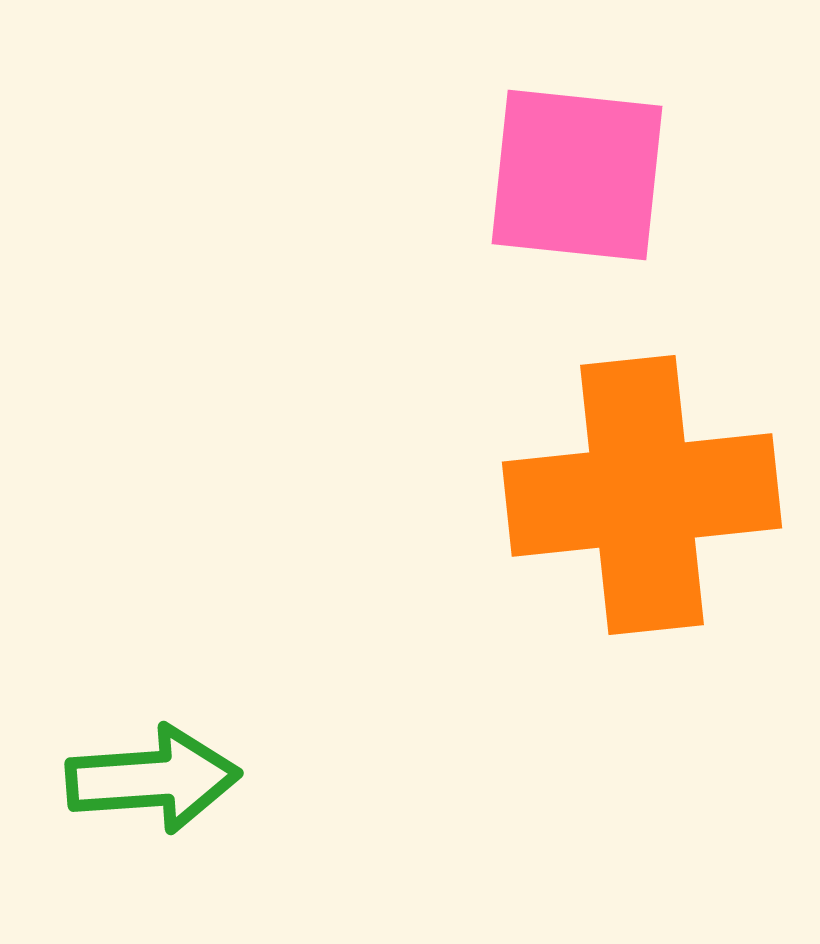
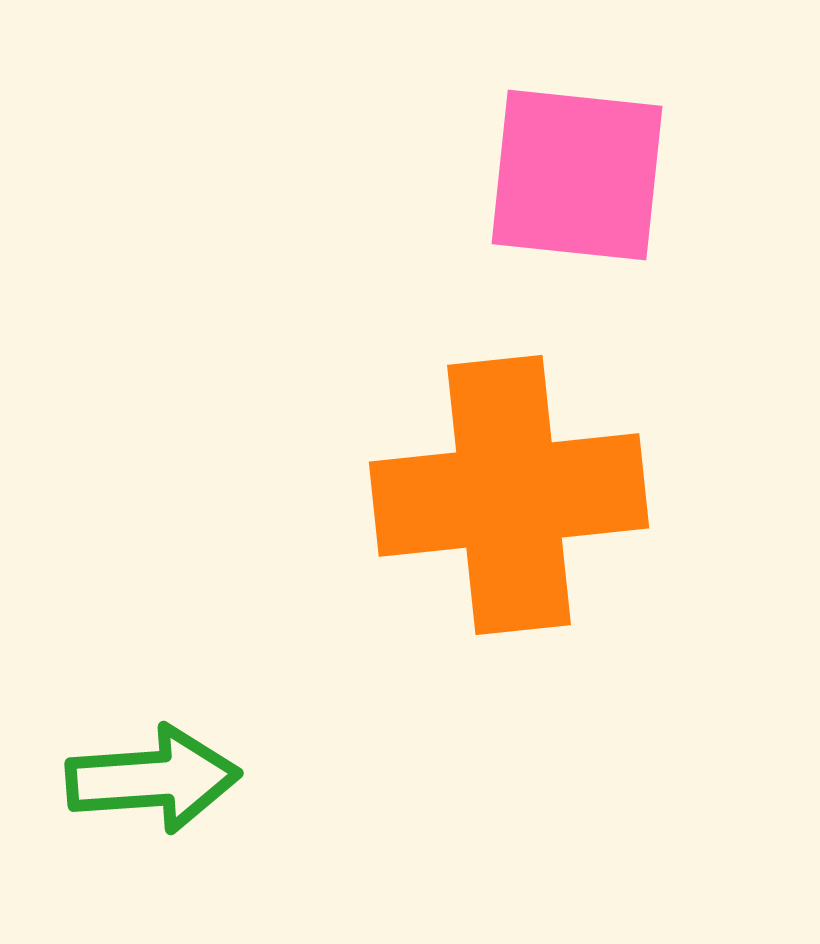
orange cross: moved 133 px left
